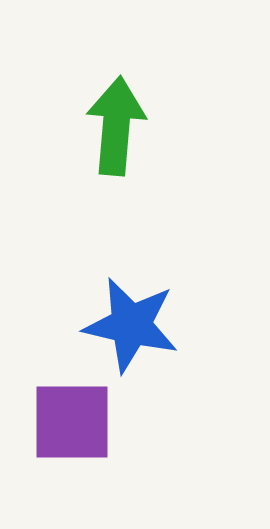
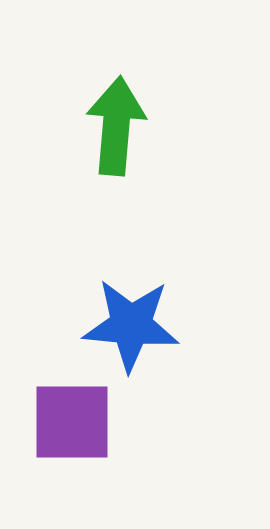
blue star: rotated 8 degrees counterclockwise
